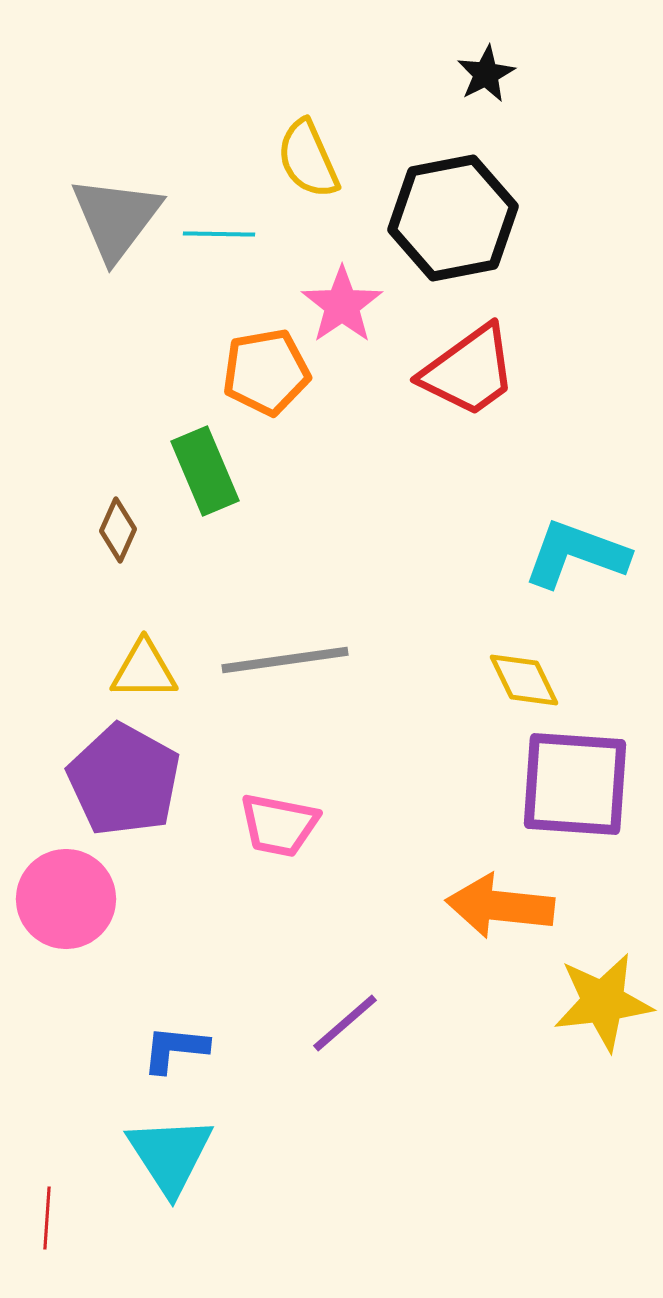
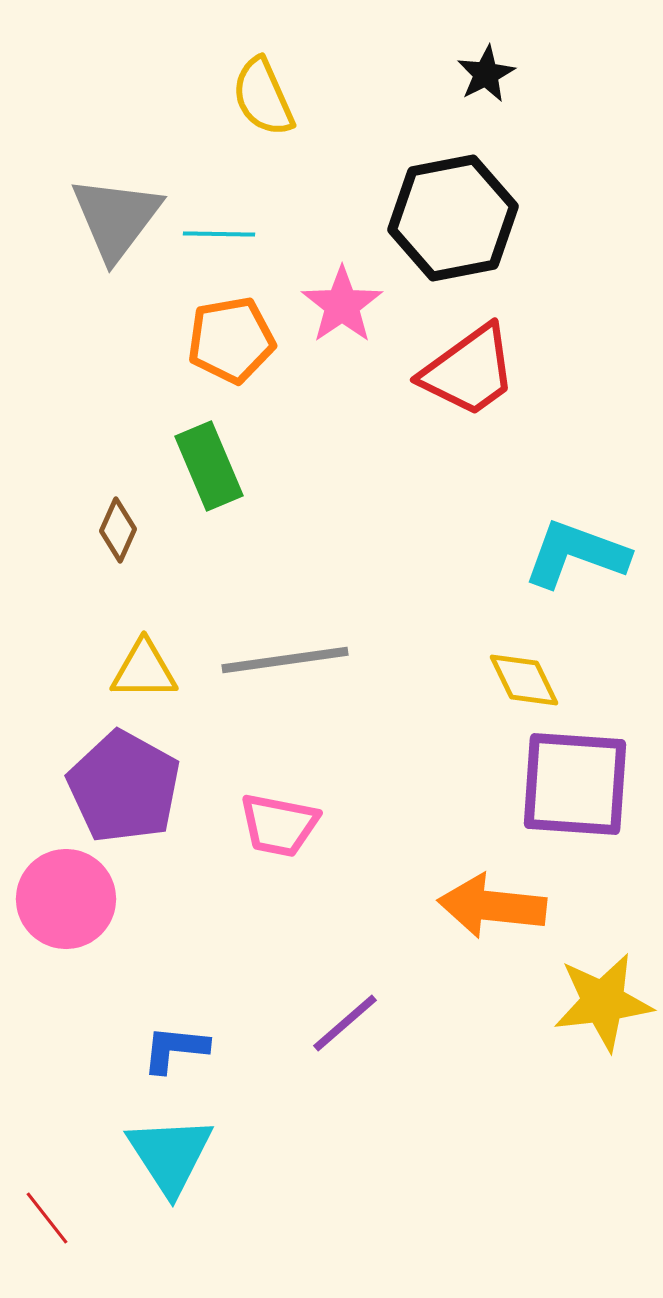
yellow semicircle: moved 45 px left, 62 px up
orange pentagon: moved 35 px left, 32 px up
green rectangle: moved 4 px right, 5 px up
purple pentagon: moved 7 px down
orange arrow: moved 8 px left
red line: rotated 42 degrees counterclockwise
